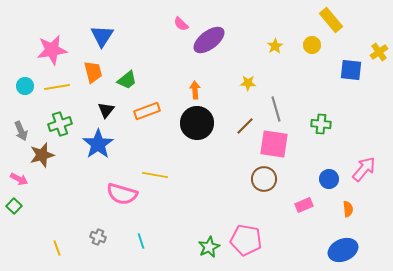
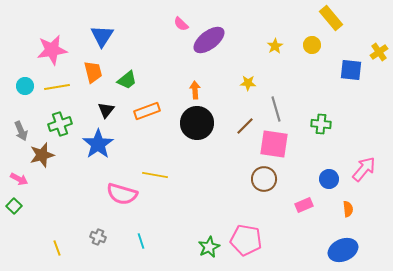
yellow rectangle at (331, 20): moved 2 px up
